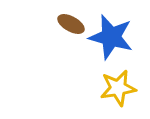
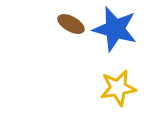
blue star: moved 4 px right, 8 px up
